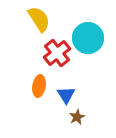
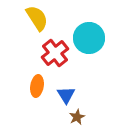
yellow semicircle: moved 2 px left, 1 px up
cyan circle: moved 1 px right
red cross: moved 2 px left
orange ellipse: moved 2 px left
